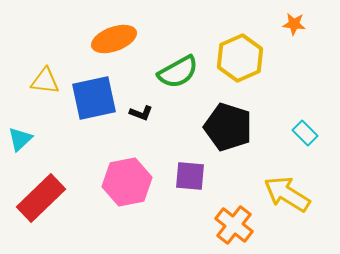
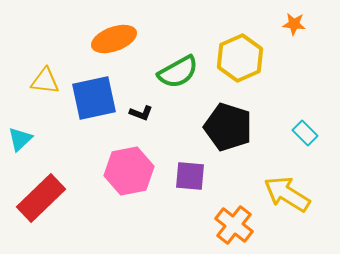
pink hexagon: moved 2 px right, 11 px up
